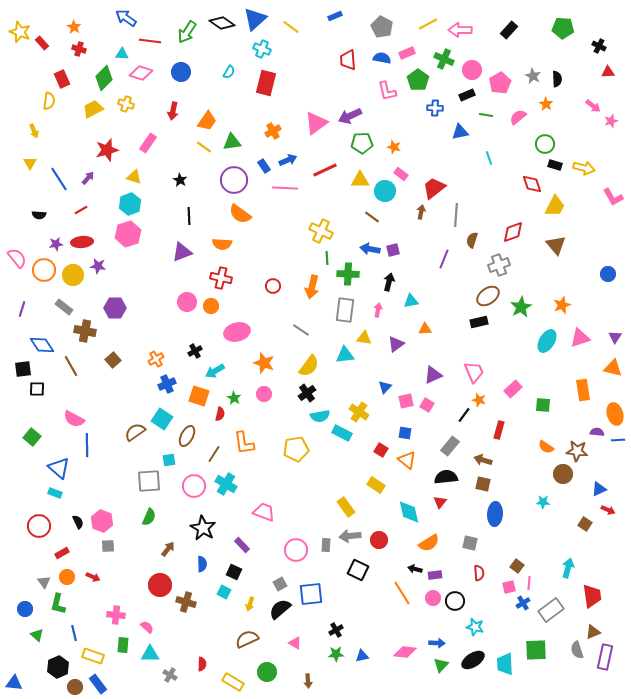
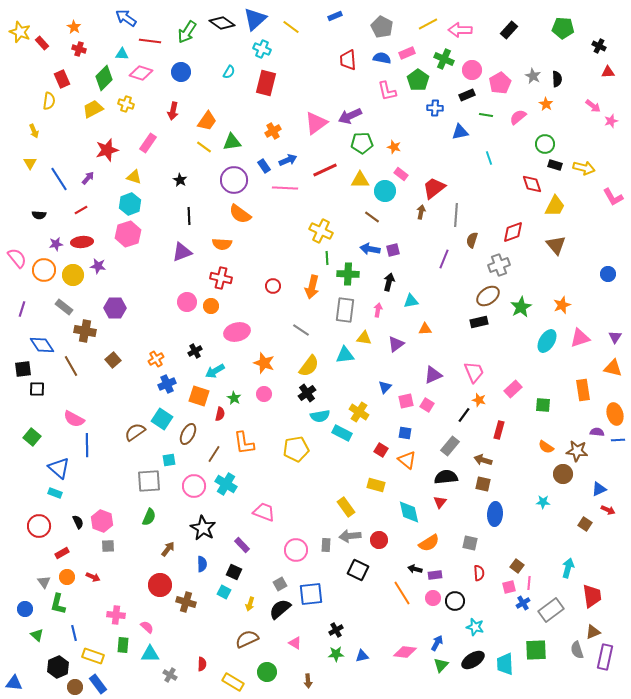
brown ellipse at (187, 436): moved 1 px right, 2 px up
yellow rectangle at (376, 485): rotated 18 degrees counterclockwise
blue arrow at (437, 643): rotated 63 degrees counterclockwise
